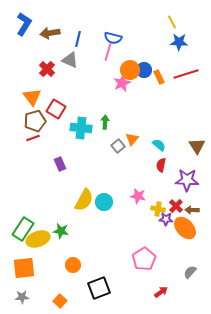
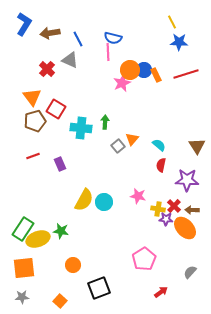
blue line at (78, 39): rotated 42 degrees counterclockwise
pink line at (108, 52): rotated 18 degrees counterclockwise
orange rectangle at (159, 77): moved 3 px left, 2 px up
red line at (33, 138): moved 18 px down
red cross at (176, 206): moved 2 px left
